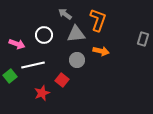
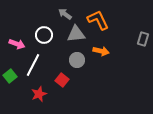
orange L-shape: rotated 45 degrees counterclockwise
white line: rotated 50 degrees counterclockwise
red star: moved 3 px left, 1 px down
